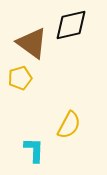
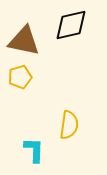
brown triangle: moved 8 px left, 2 px up; rotated 24 degrees counterclockwise
yellow pentagon: moved 1 px up
yellow semicircle: rotated 20 degrees counterclockwise
